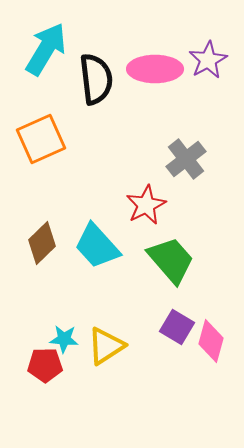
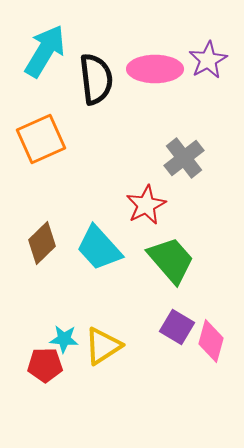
cyan arrow: moved 1 px left, 2 px down
gray cross: moved 2 px left, 1 px up
cyan trapezoid: moved 2 px right, 2 px down
yellow triangle: moved 3 px left
